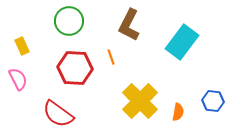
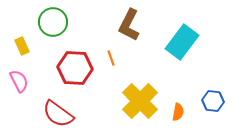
green circle: moved 16 px left, 1 px down
orange line: moved 1 px down
pink semicircle: moved 1 px right, 2 px down
